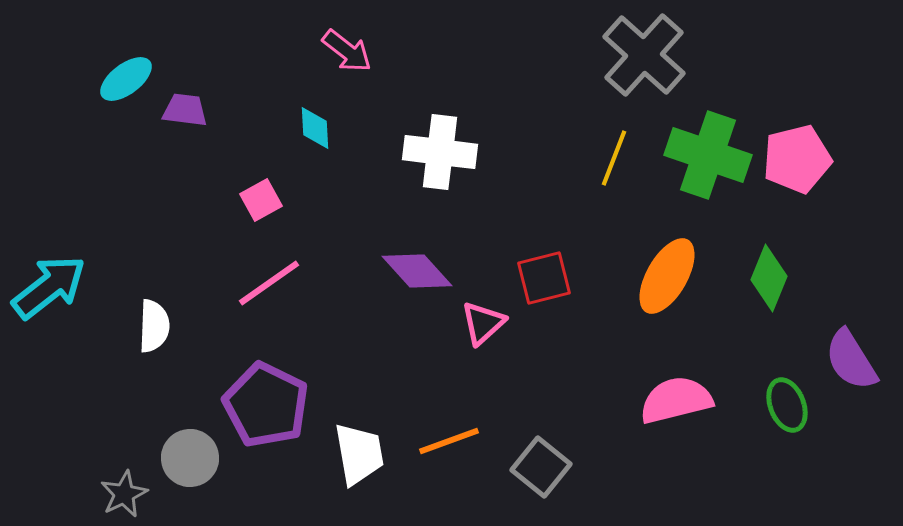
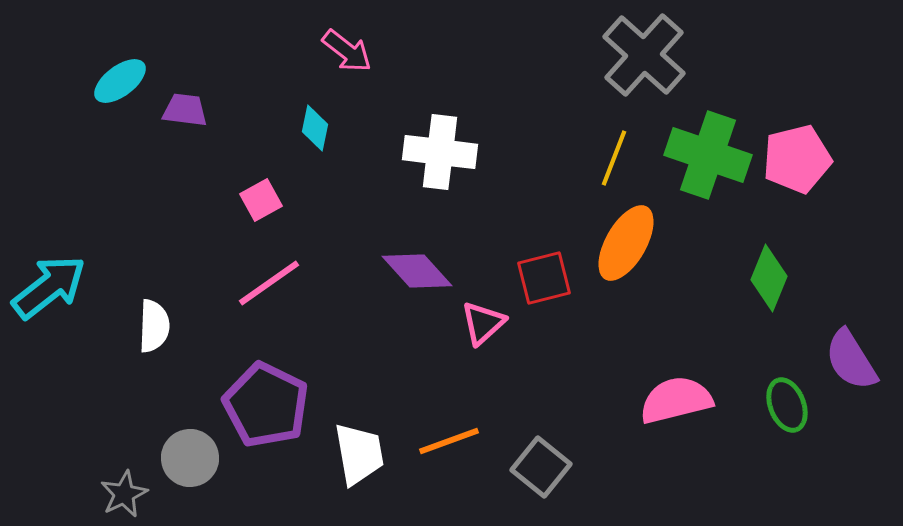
cyan ellipse: moved 6 px left, 2 px down
cyan diamond: rotated 15 degrees clockwise
orange ellipse: moved 41 px left, 33 px up
